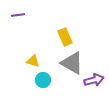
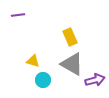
yellow rectangle: moved 5 px right
gray triangle: moved 1 px down
purple arrow: moved 1 px right
